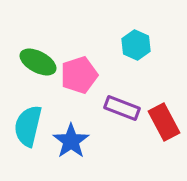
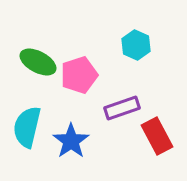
purple rectangle: rotated 40 degrees counterclockwise
red rectangle: moved 7 px left, 14 px down
cyan semicircle: moved 1 px left, 1 px down
